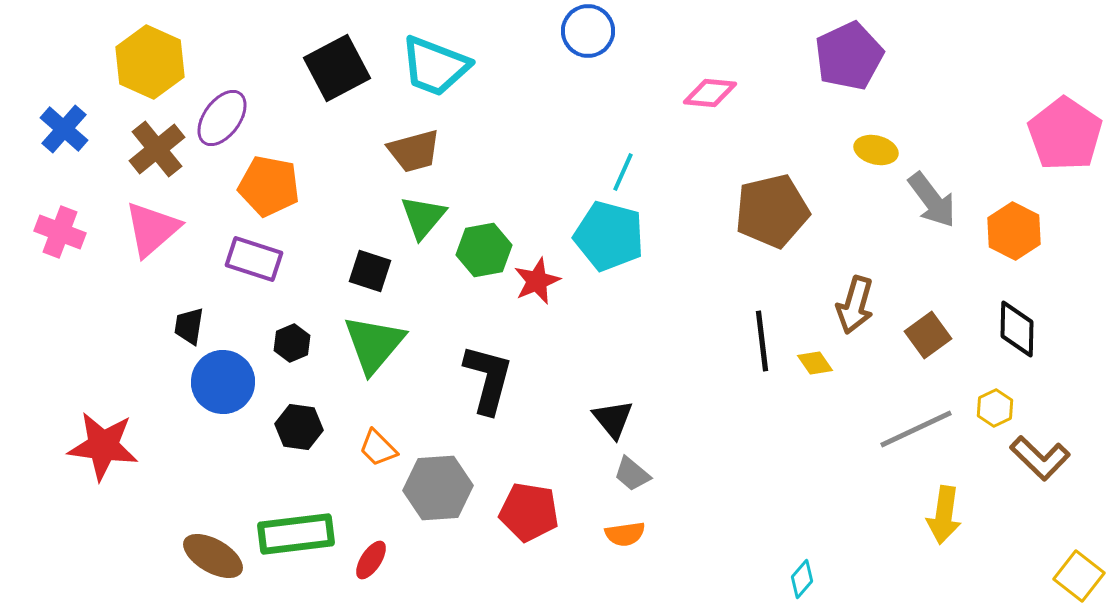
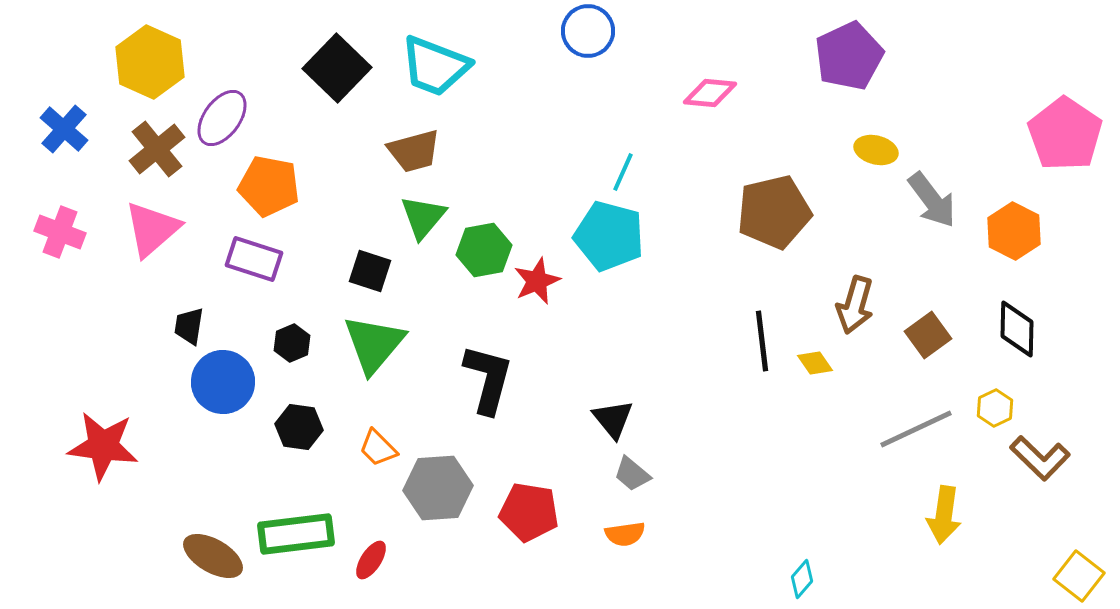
black square at (337, 68): rotated 18 degrees counterclockwise
brown pentagon at (772, 211): moved 2 px right, 1 px down
